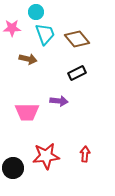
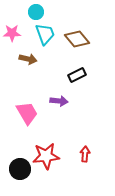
pink star: moved 5 px down
black rectangle: moved 2 px down
pink trapezoid: moved 1 px down; rotated 120 degrees counterclockwise
black circle: moved 7 px right, 1 px down
